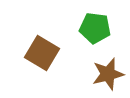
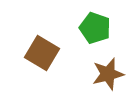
green pentagon: rotated 12 degrees clockwise
